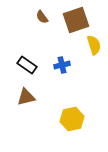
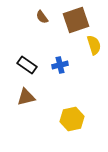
blue cross: moved 2 px left
